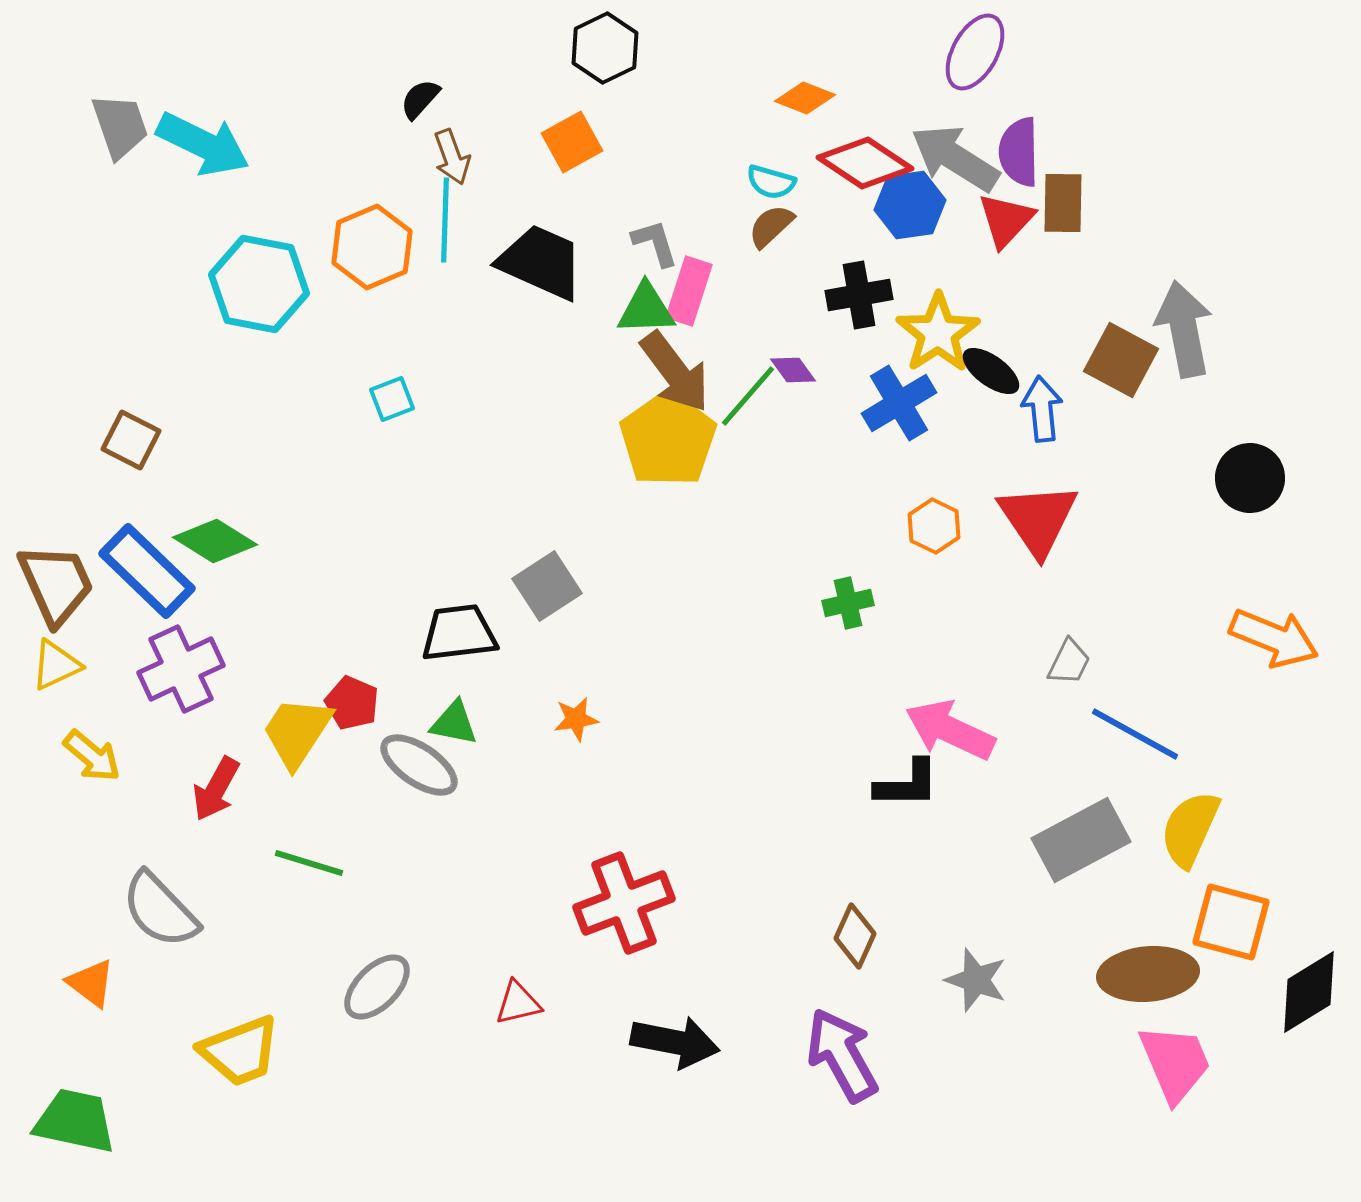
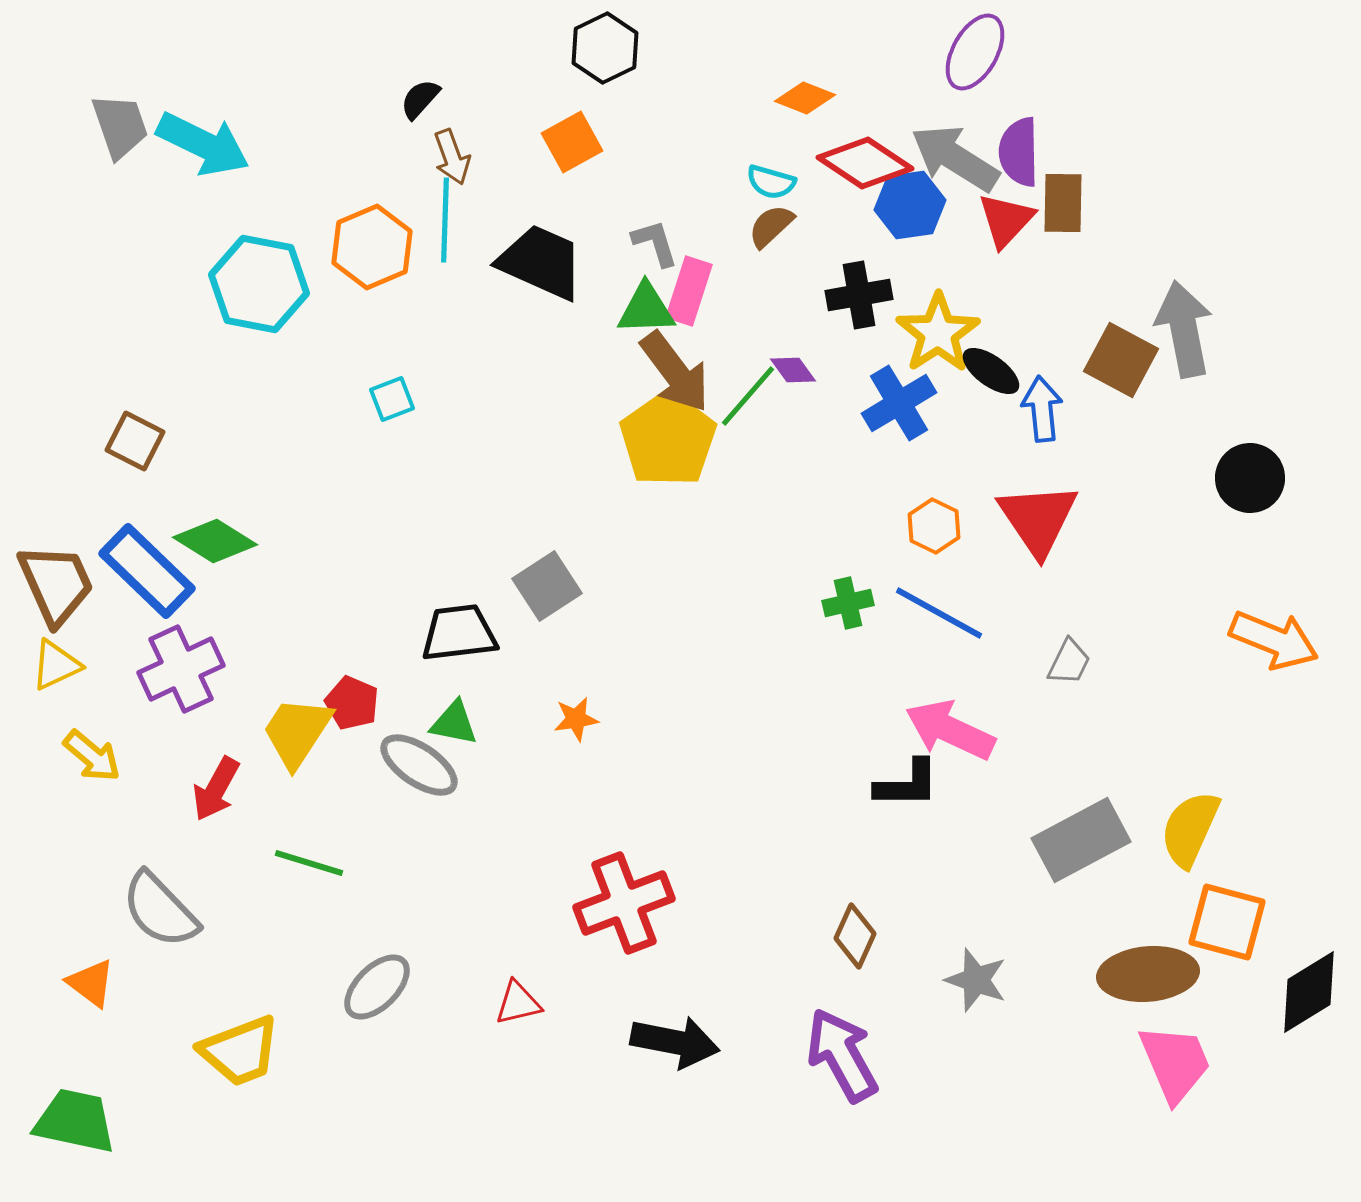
brown square at (131, 440): moved 4 px right, 1 px down
orange arrow at (1274, 638): moved 2 px down
blue line at (1135, 734): moved 196 px left, 121 px up
orange square at (1231, 922): moved 4 px left
